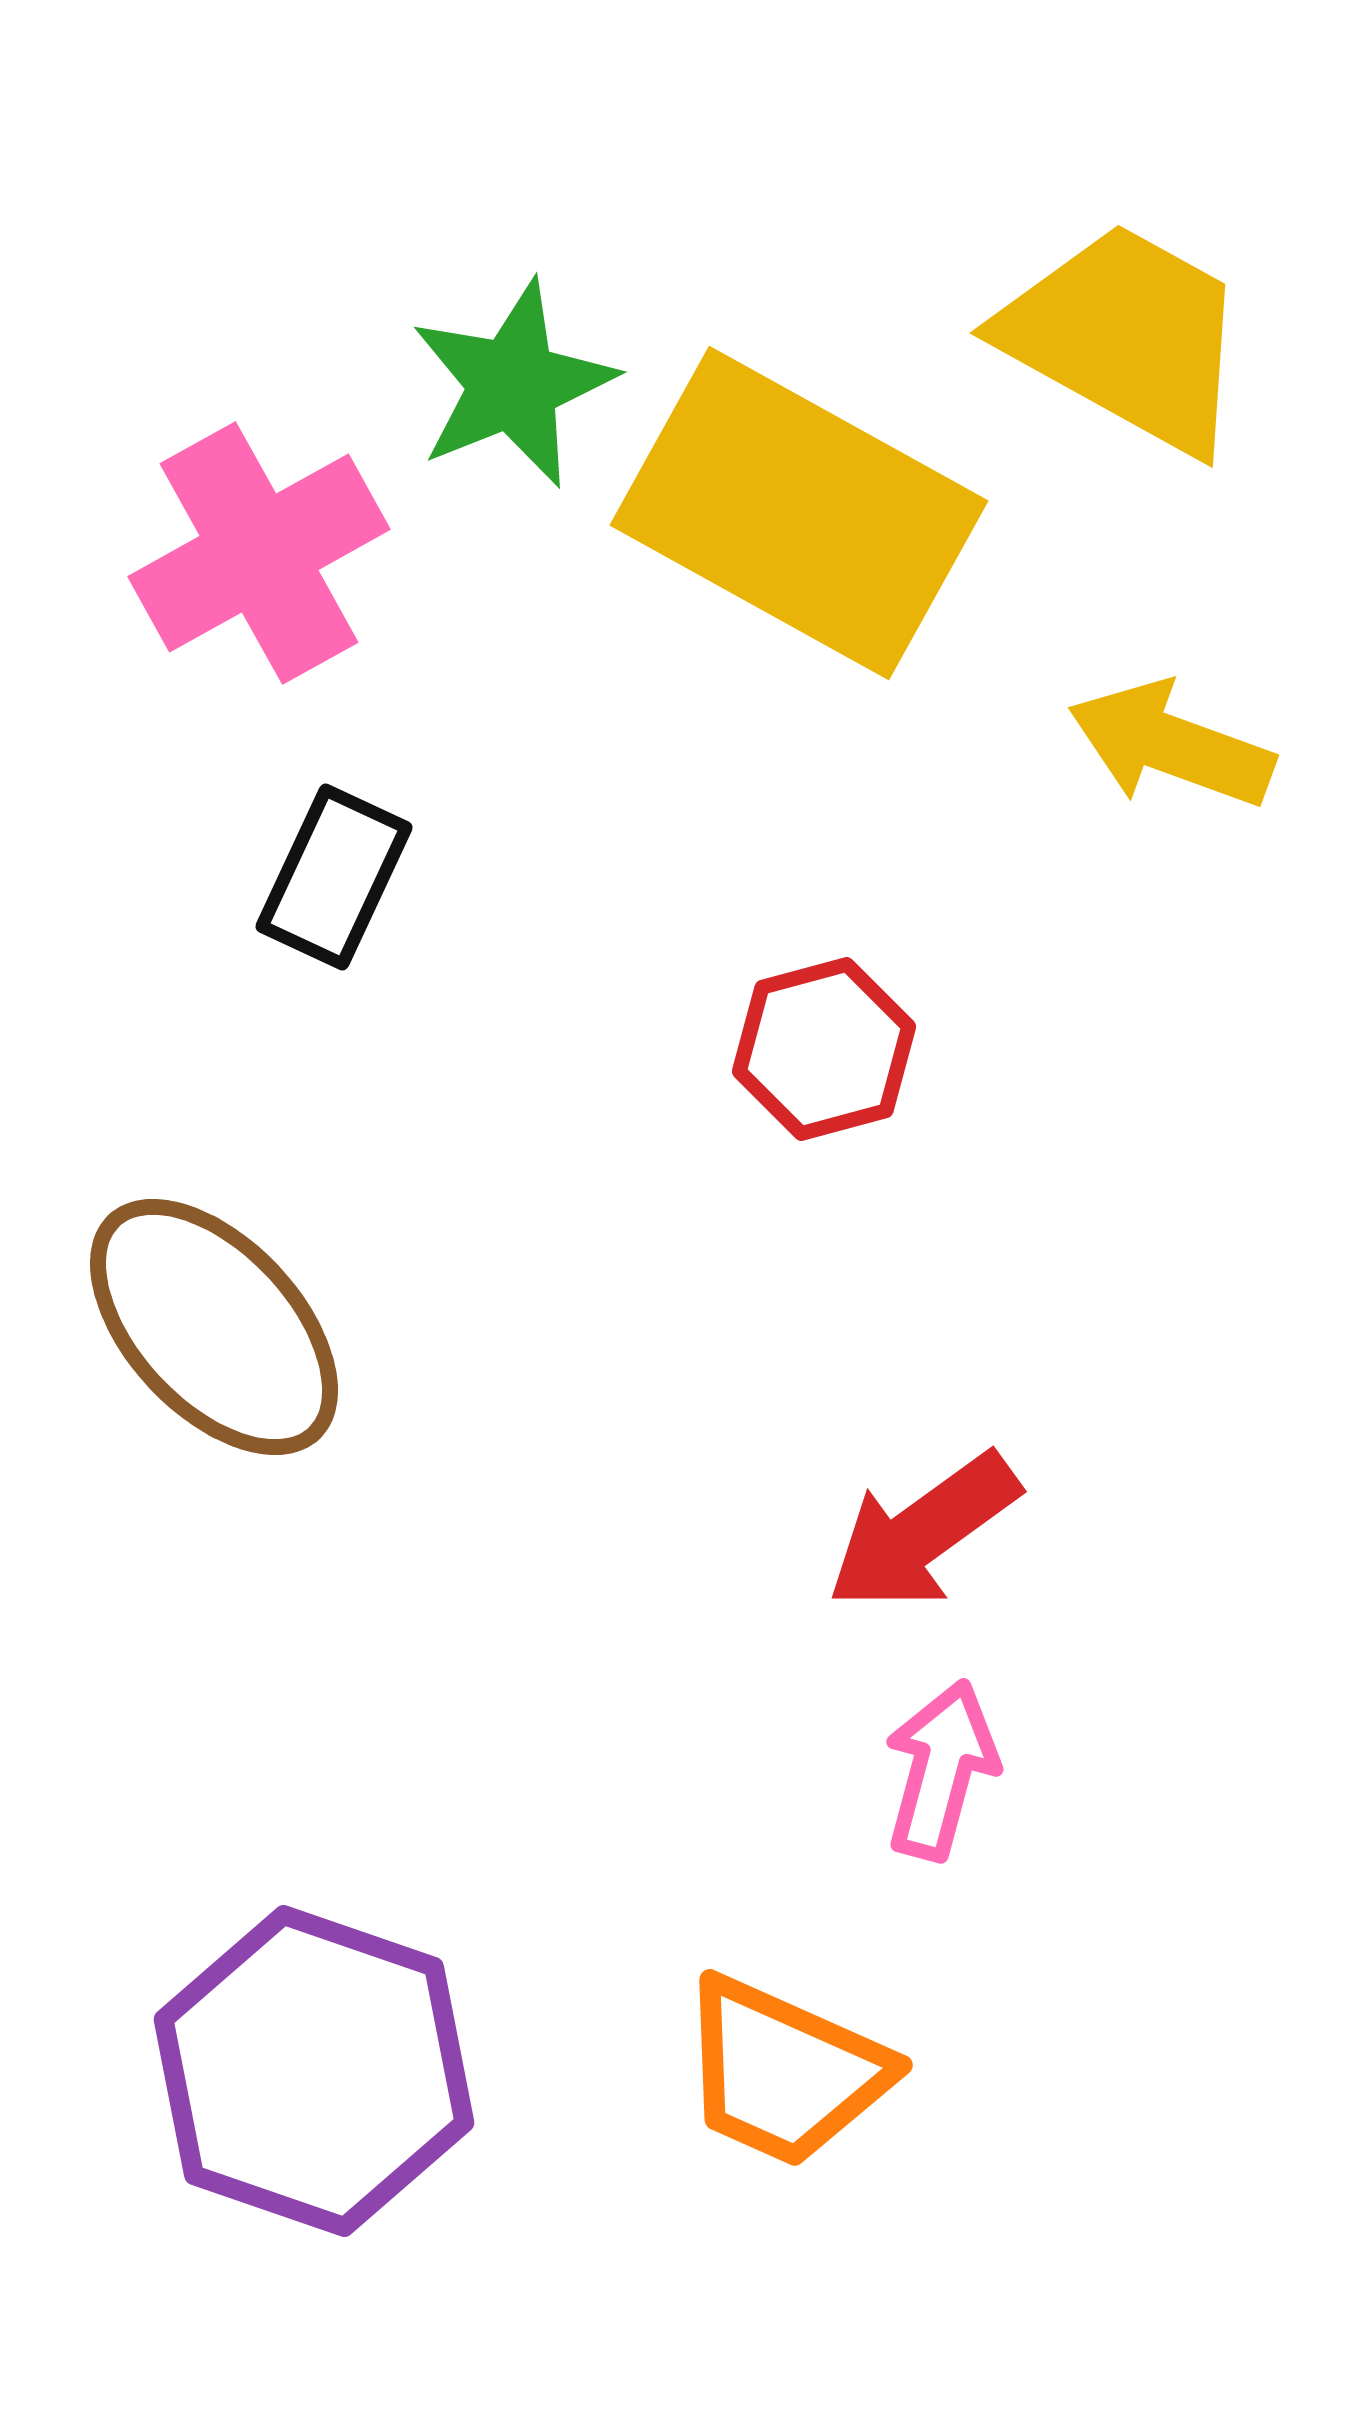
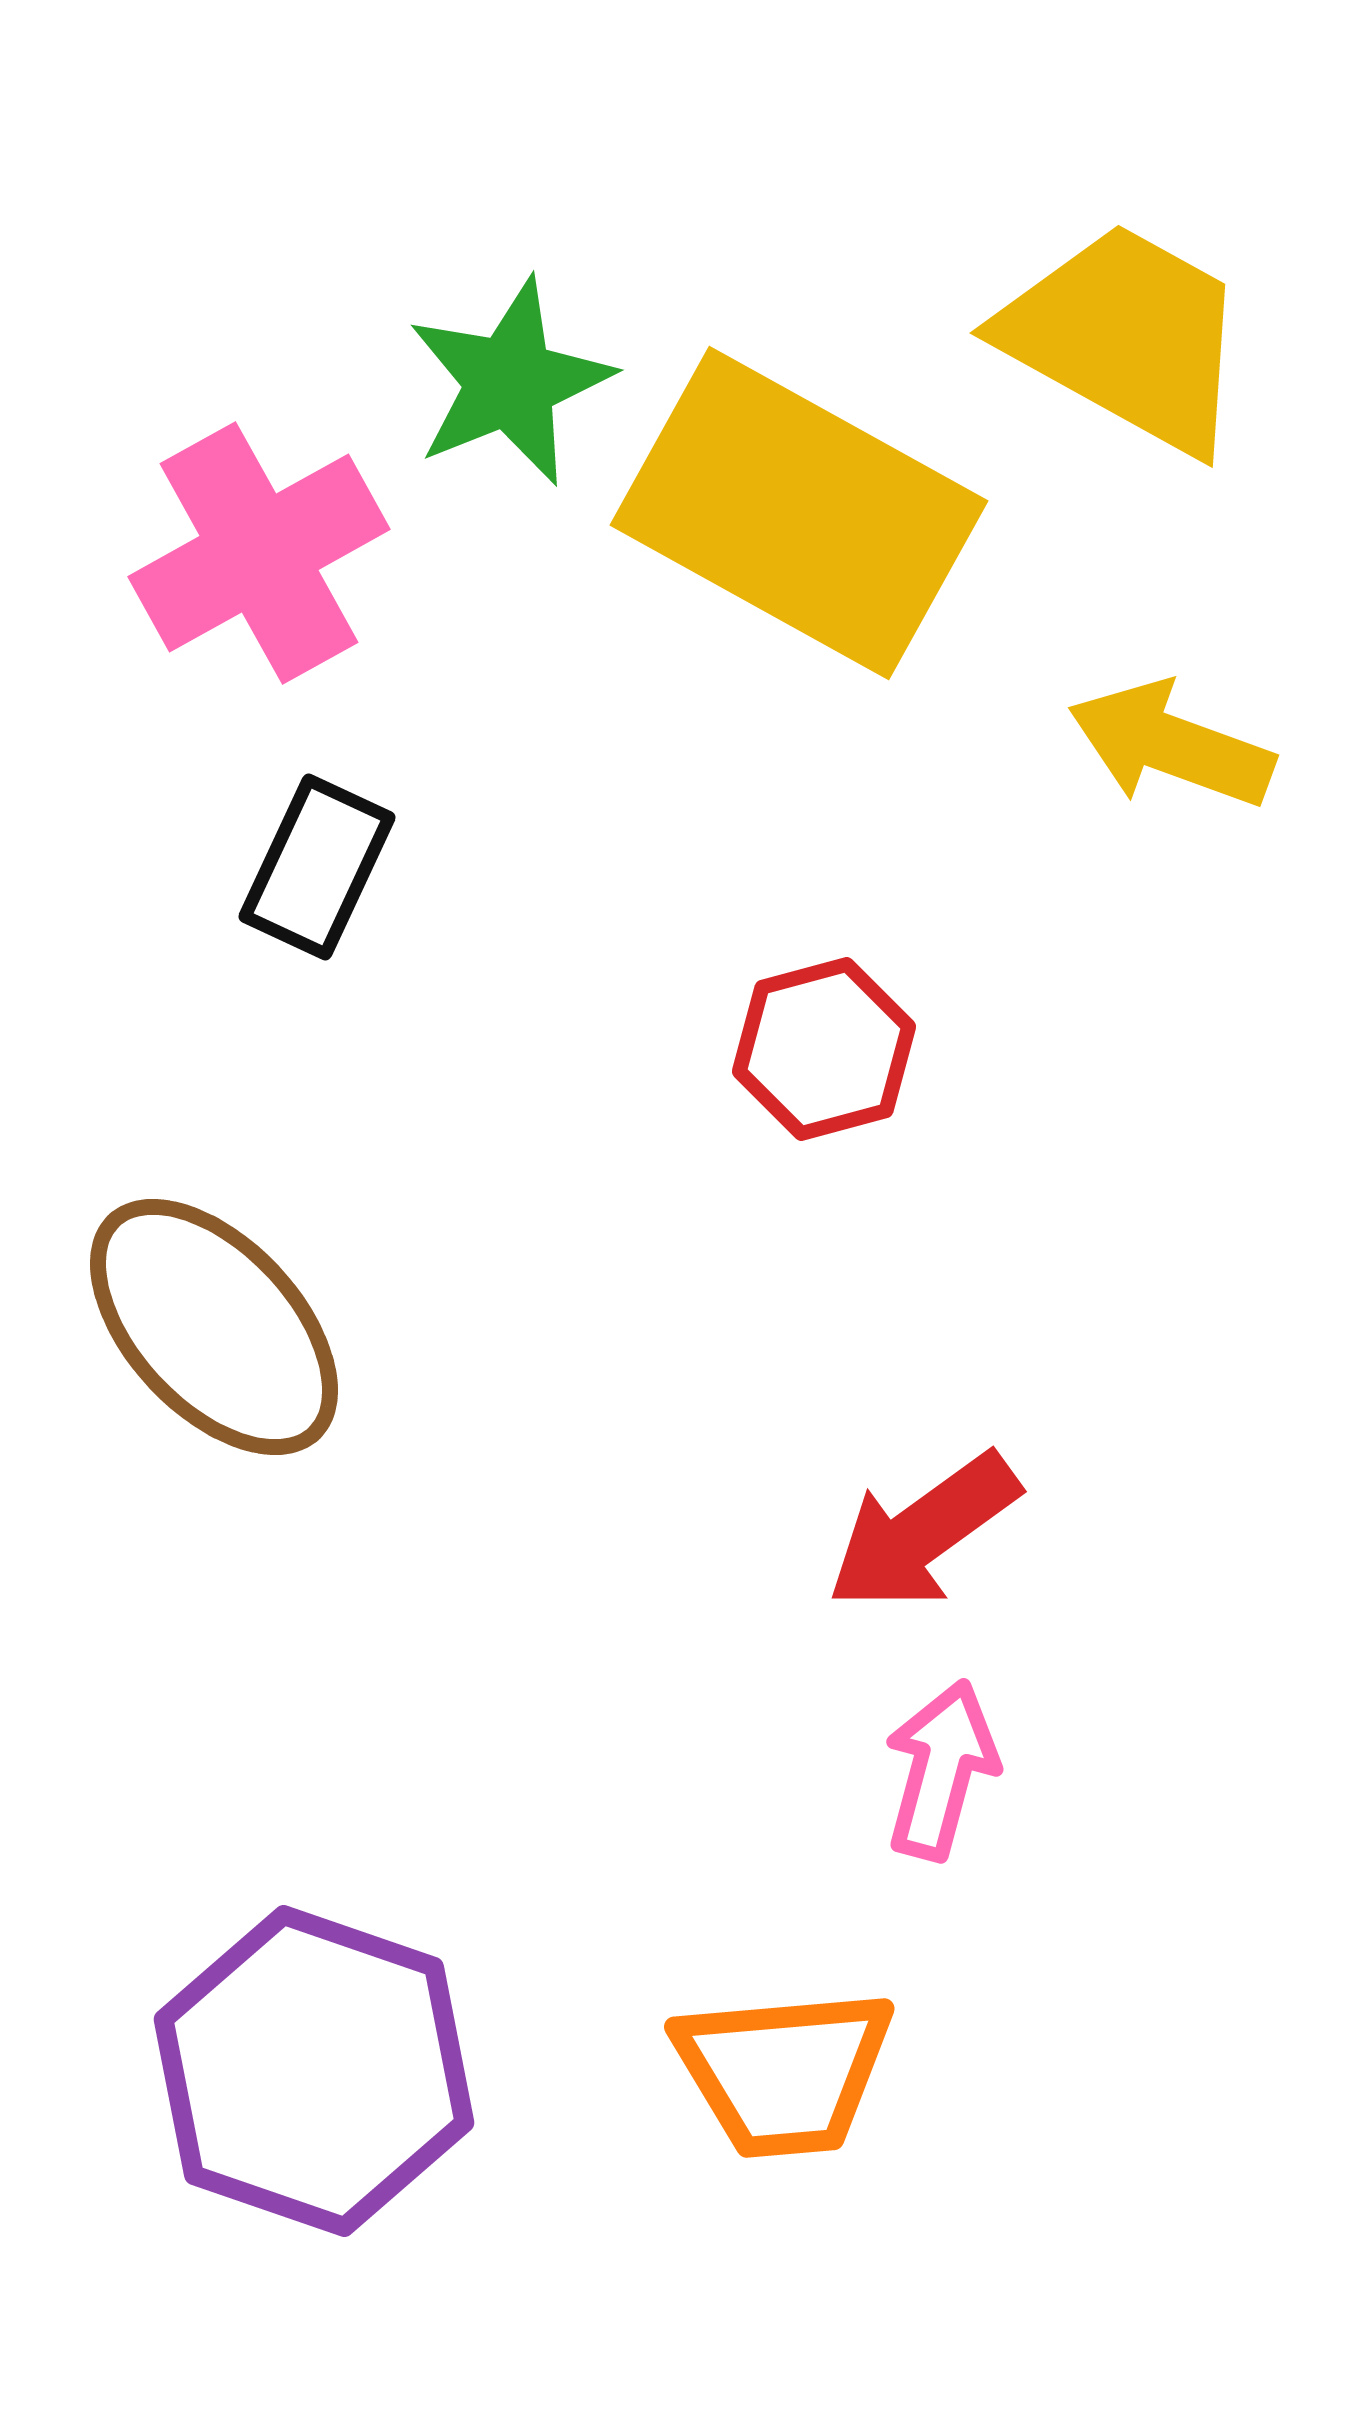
green star: moved 3 px left, 2 px up
black rectangle: moved 17 px left, 10 px up
orange trapezoid: rotated 29 degrees counterclockwise
